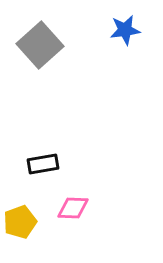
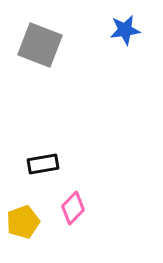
gray square: rotated 27 degrees counterclockwise
pink diamond: rotated 48 degrees counterclockwise
yellow pentagon: moved 3 px right
